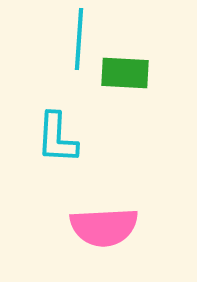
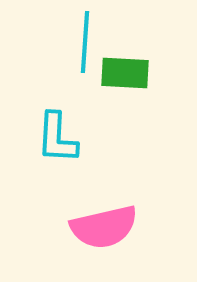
cyan line: moved 6 px right, 3 px down
pink semicircle: rotated 10 degrees counterclockwise
